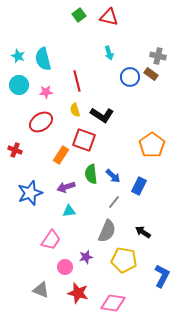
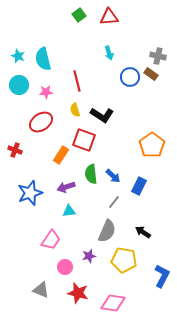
red triangle: rotated 18 degrees counterclockwise
purple star: moved 3 px right, 1 px up
